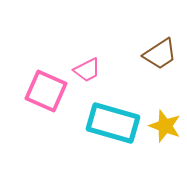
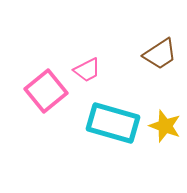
pink square: rotated 27 degrees clockwise
